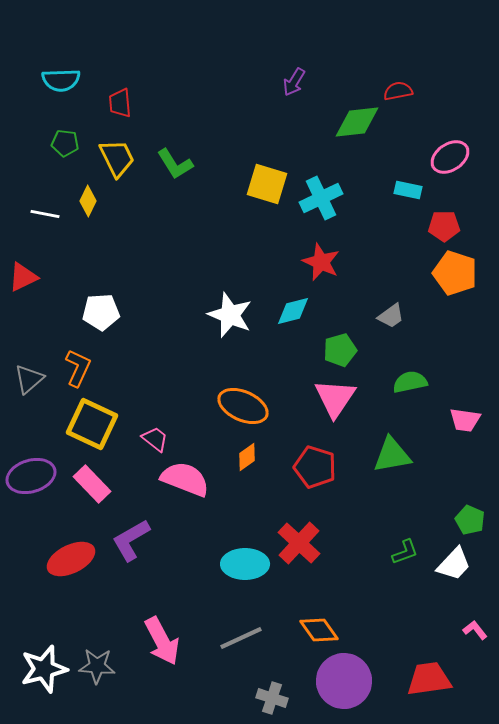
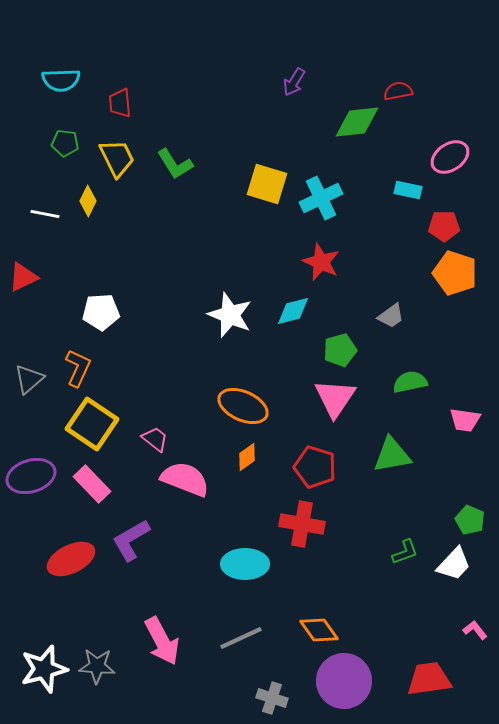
yellow square at (92, 424): rotated 9 degrees clockwise
red cross at (299, 543): moved 3 px right, 19 px up; rotated 33 degrees counterclockwise
